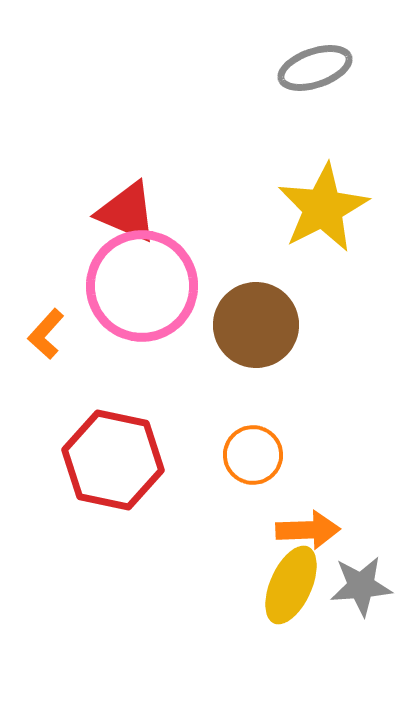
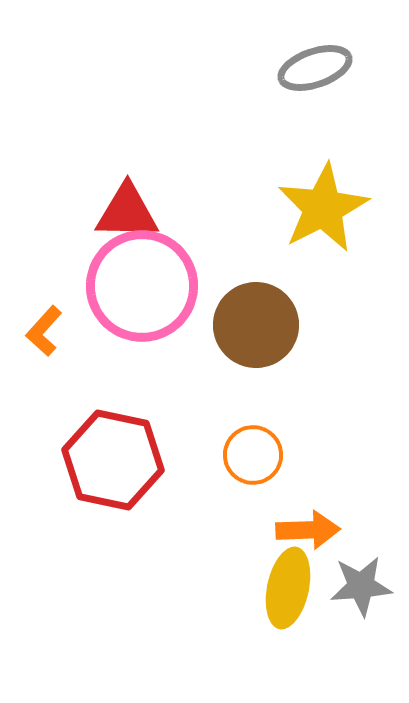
red triangle: rotated 22 degrees counterclockwise
orange L-shape: moved 2 px left, 3 px up
yellow ellipse: moved 3 px left, 3 px down; rotated 12 degrees counterclockwise
